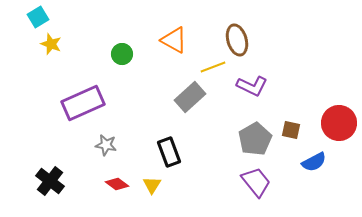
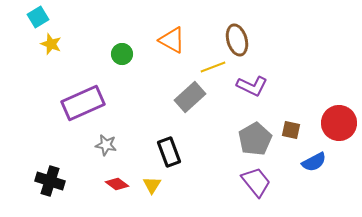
orange triangle: moved 2 px left
black cross: rotated 20 degrees counterclockwise
